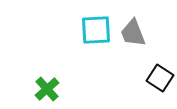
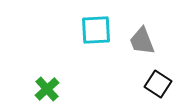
gray trapezoid: moved 9 px right, 8 px down
black square: moved 2 px left, 6 px down
